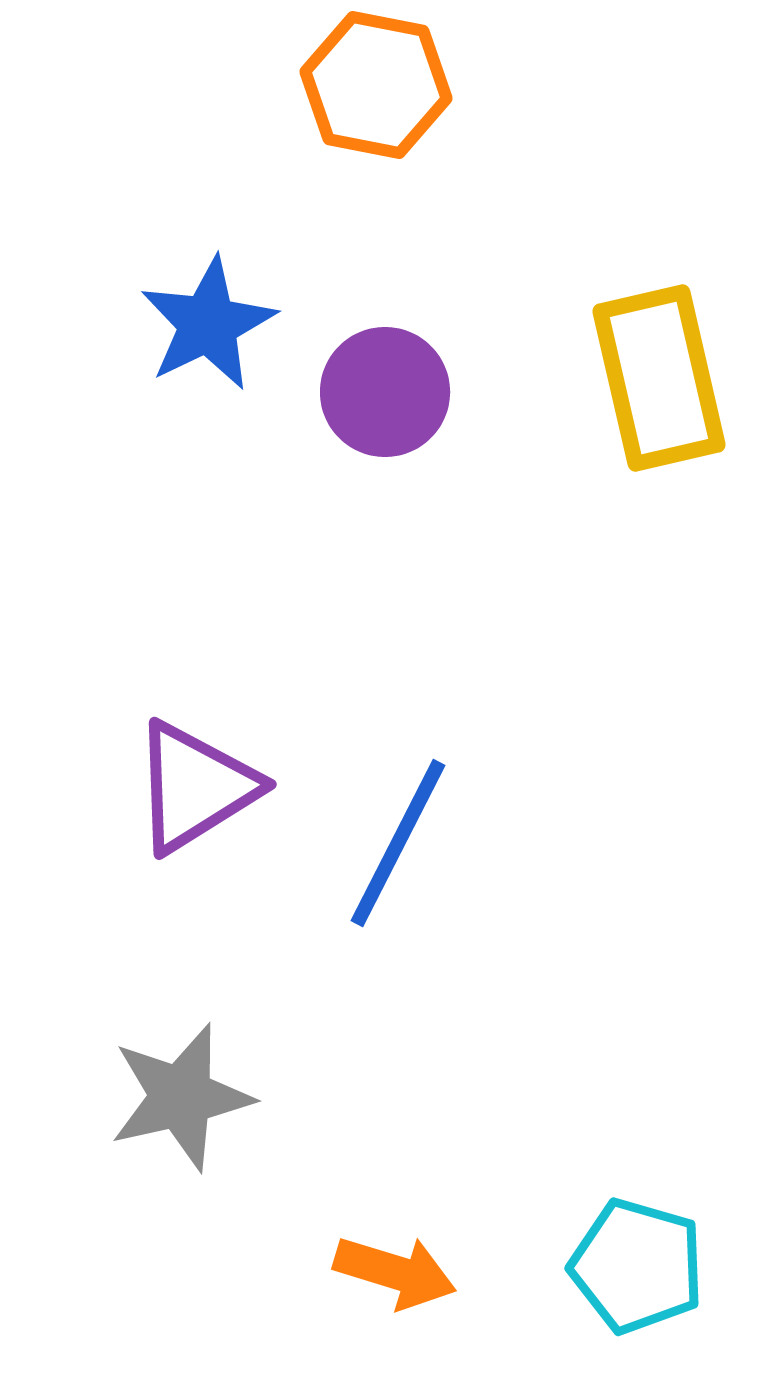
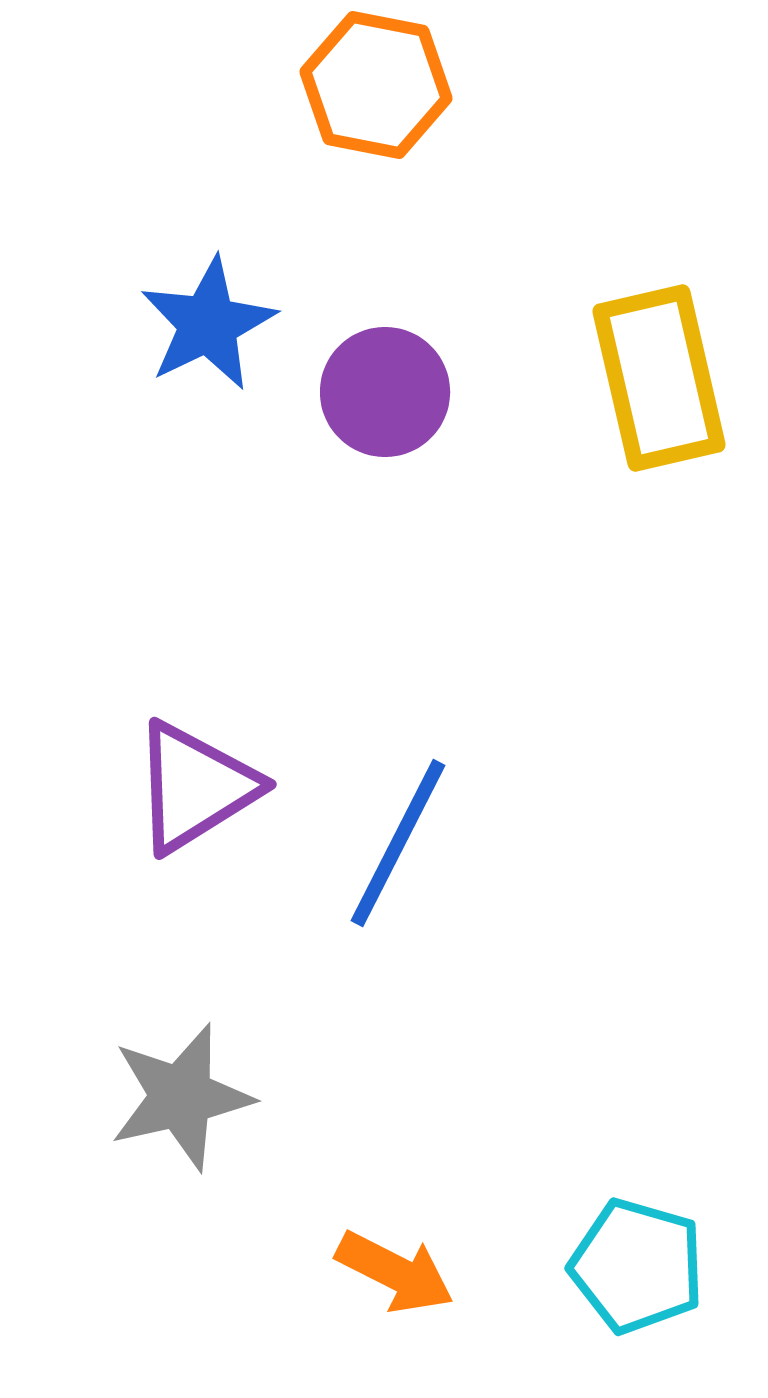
orange arrow: rotated 10 degrees clockwise
